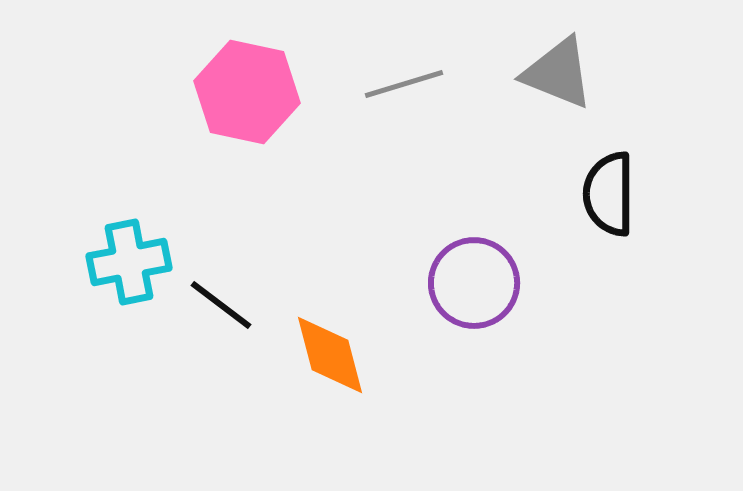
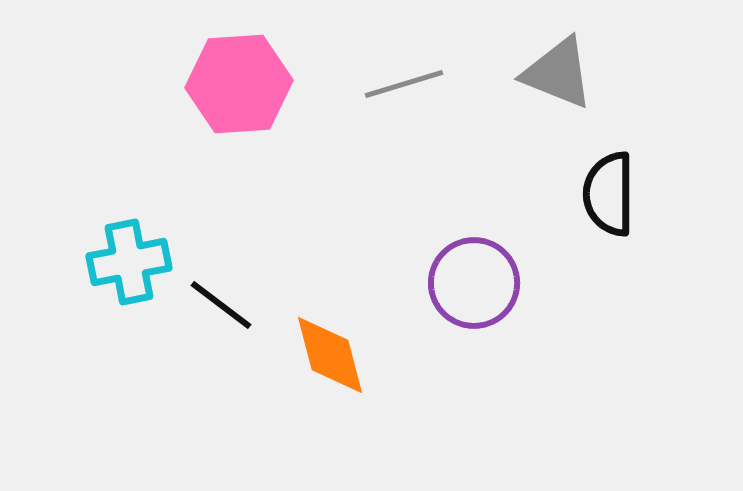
pink hexagon: moved 8 px left, 8 px up; rotated 16 degrees counterclockwise
